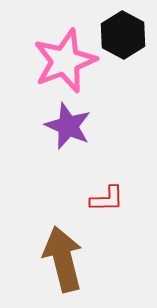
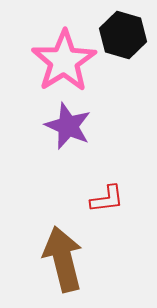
black hexagon: rotated 12 degrees counterclockwise
pink star: moved 1 px left; rotated 12 degrees counterclockwise
red L-shape: rotated 6 degrees counterclockwise
